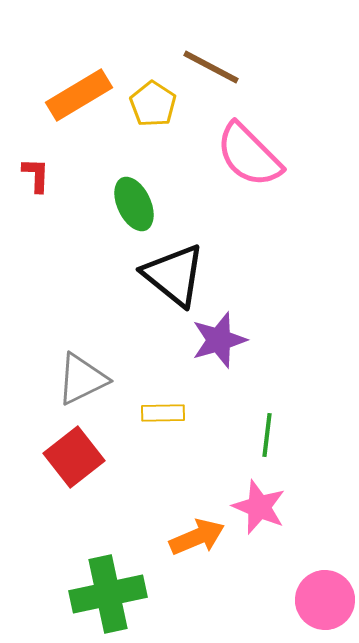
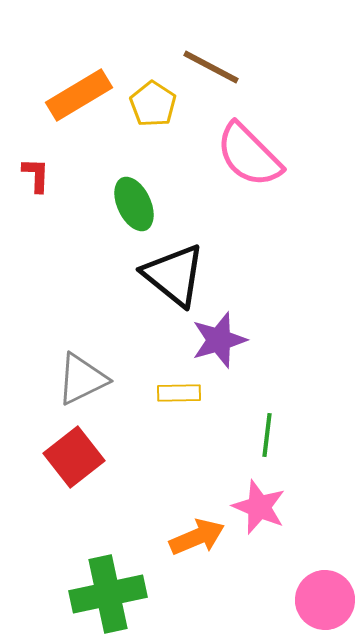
yellow rectangle: moved 16 px right, 20 px up
